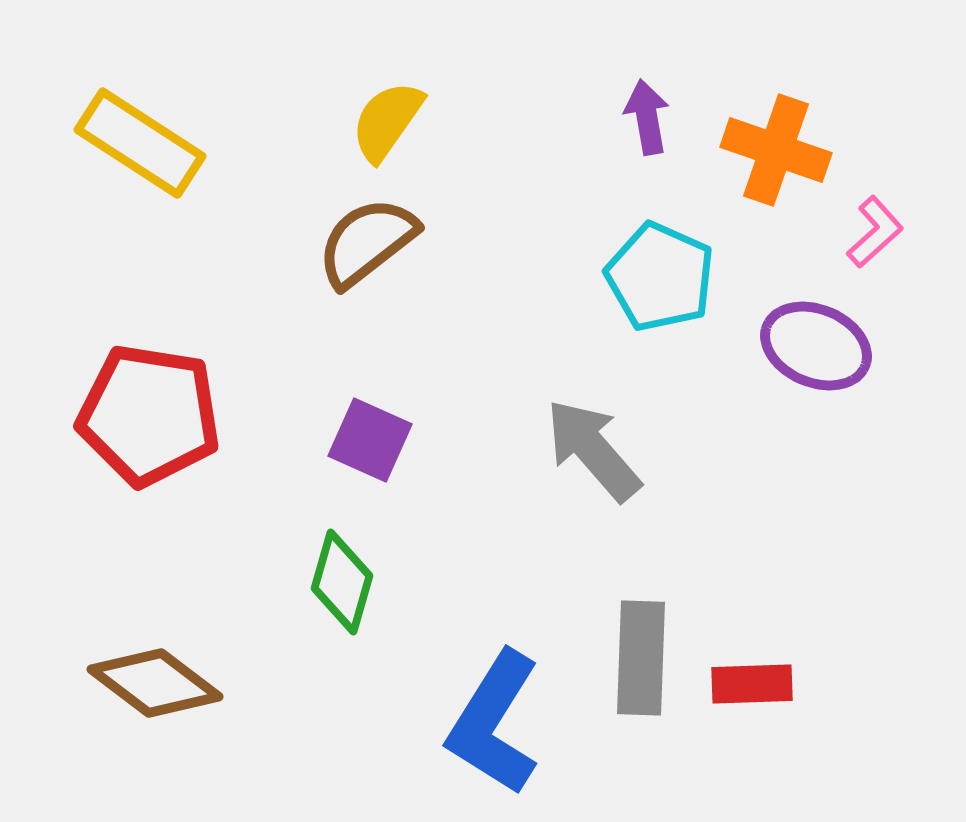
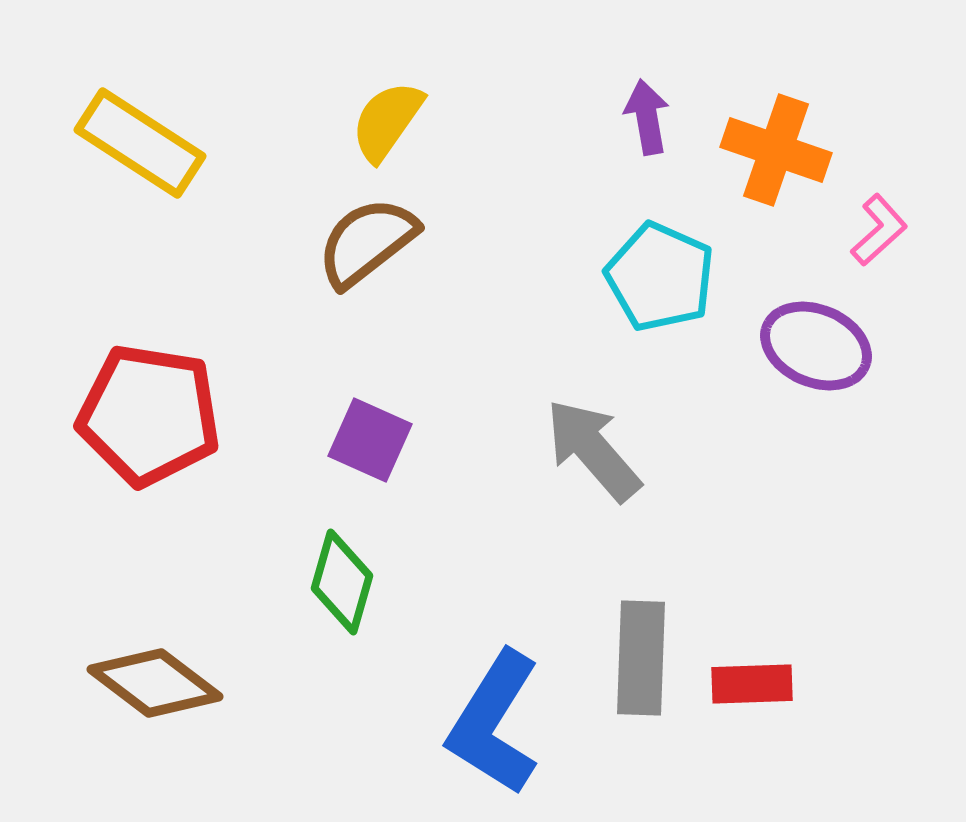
pink L-shape: moved 4 px right, 2 px up
